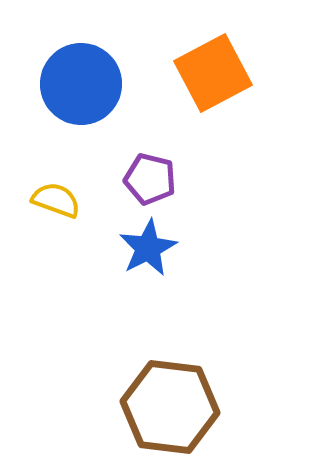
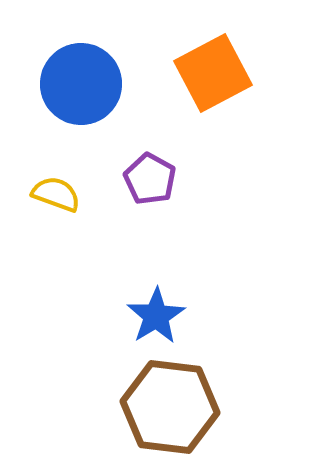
purple pentagon: rotated 15 degrees clockwise
yellow semicircle: moved 6 px up
blue star: moved 8 px right, 68 px down; rotated 4 degrees counterclockwise
